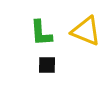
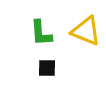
black square: moved 3 px down
